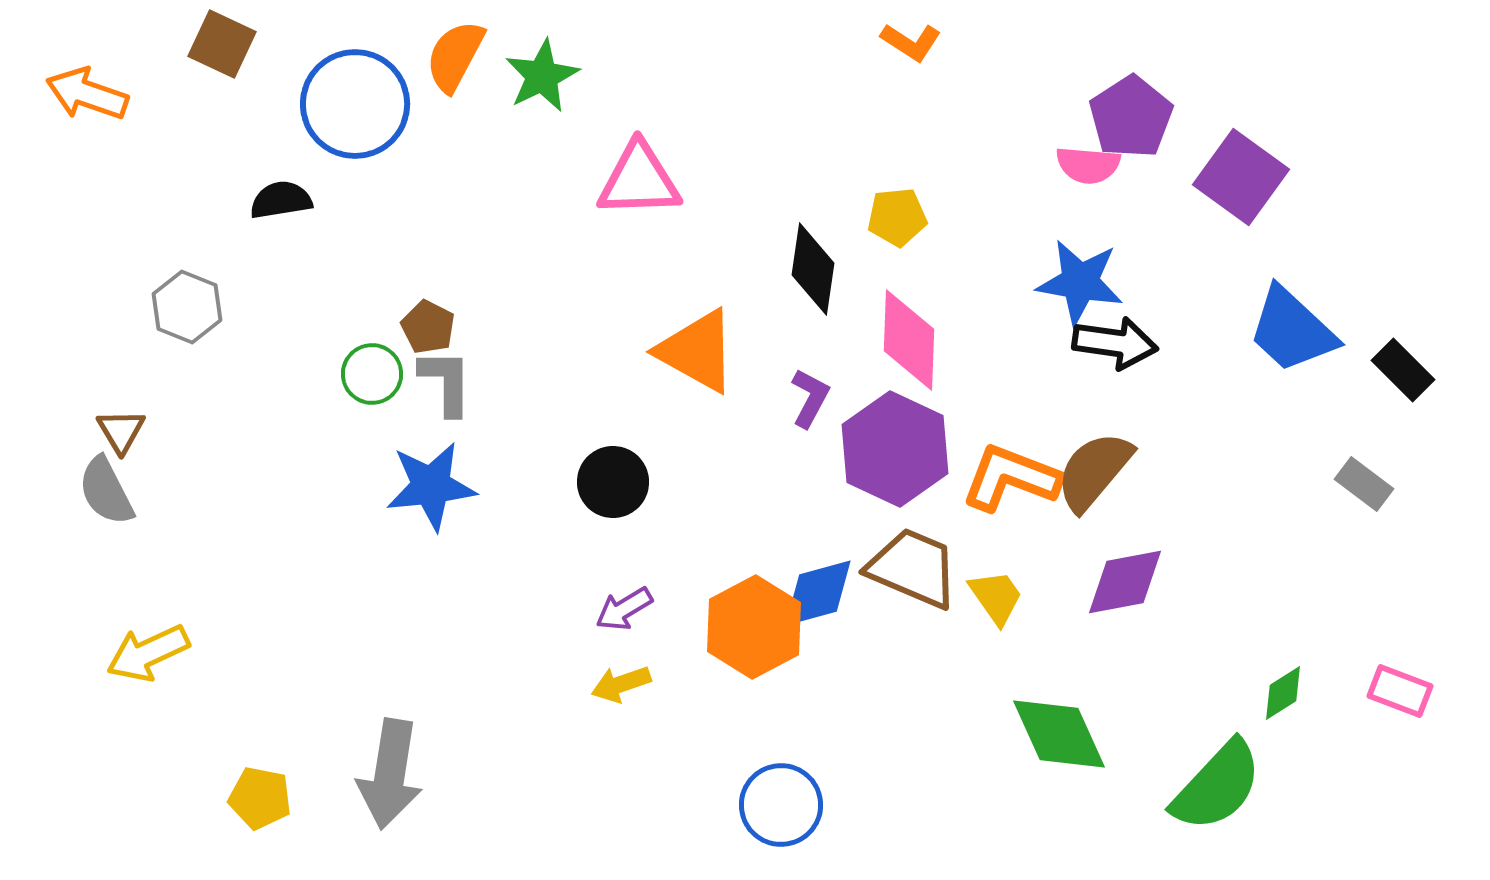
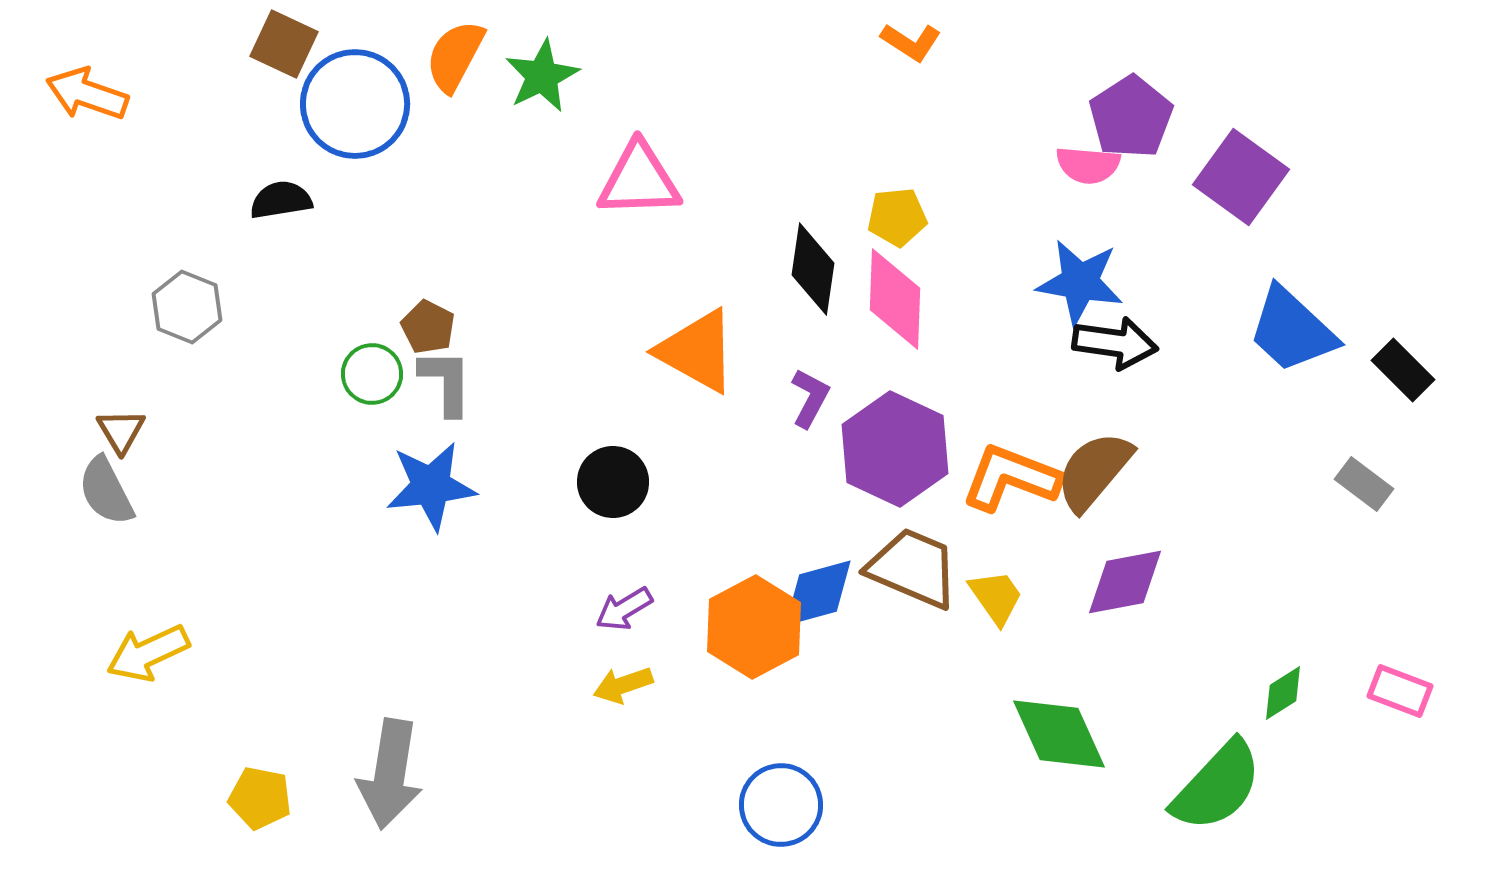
brown square at (222, 44): moved 62 px right
pink diamond at (909, 340): moved 14 px left, 41 px up
yellow arrow at (621, 684): moved 2 px right, 1 px down
